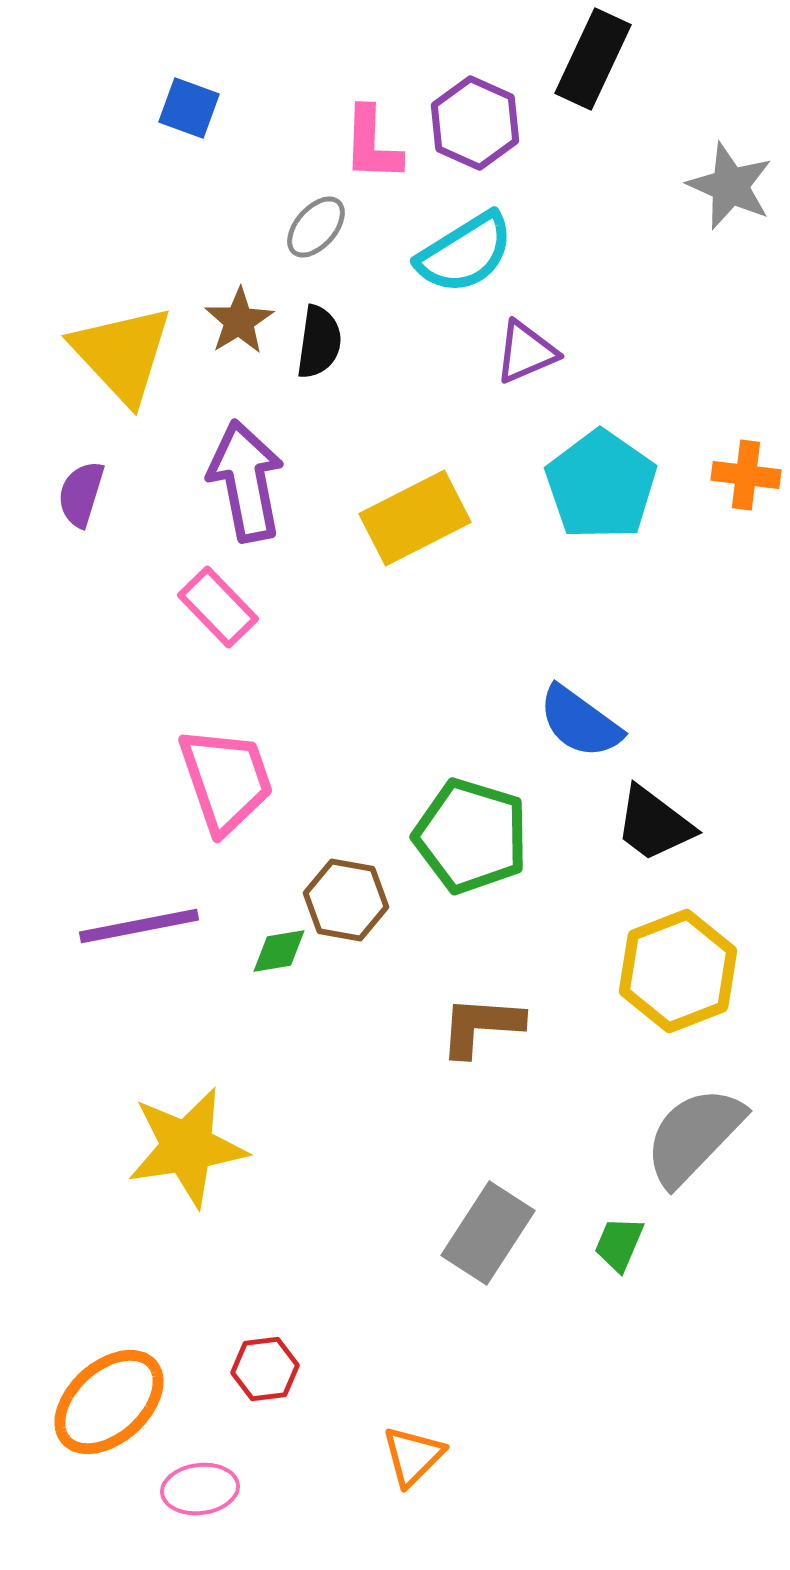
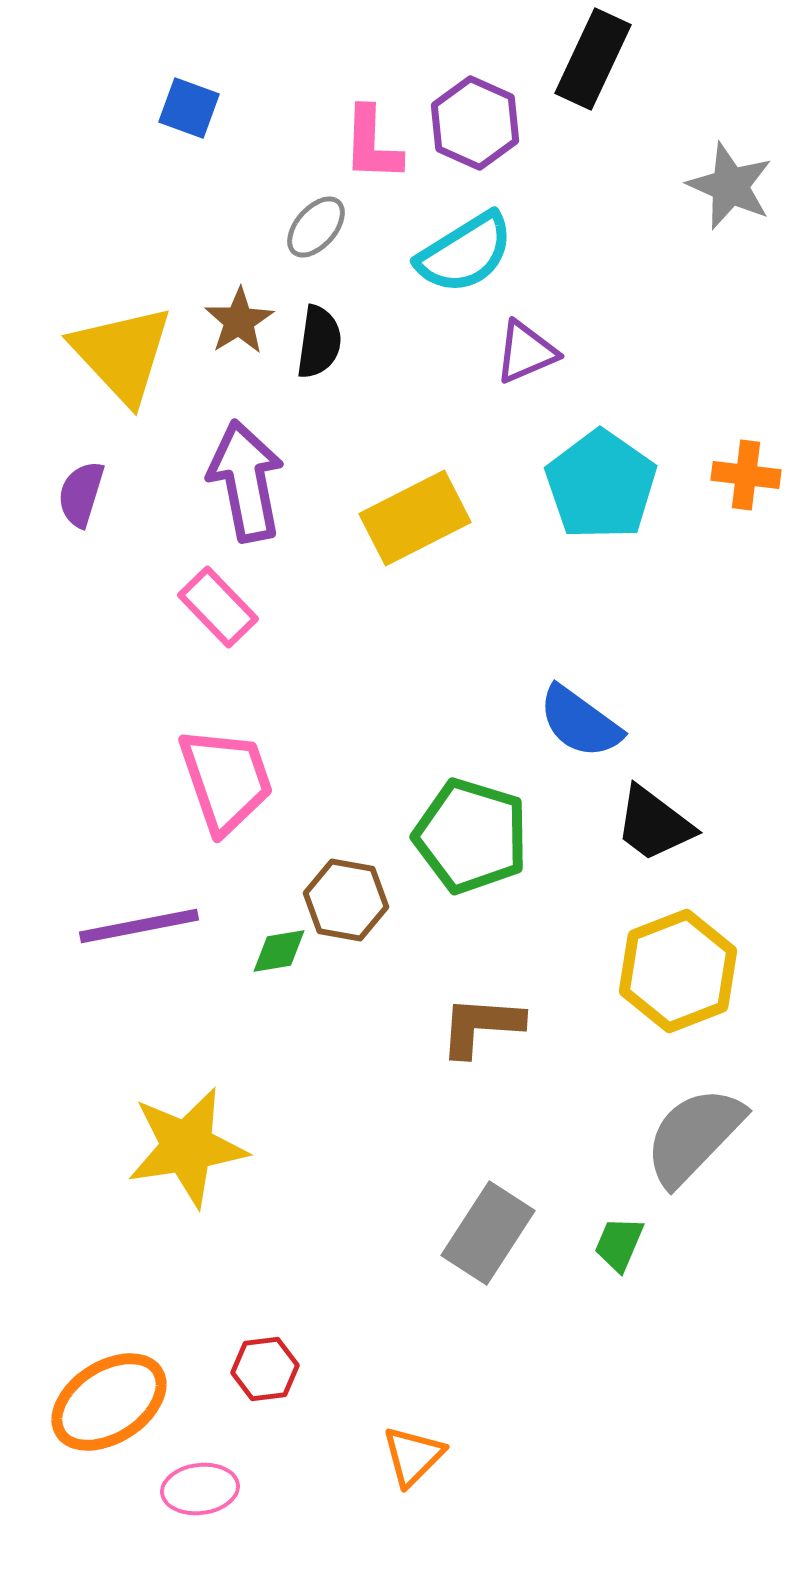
orange ellipse: rotated 9 degrees clockwise
